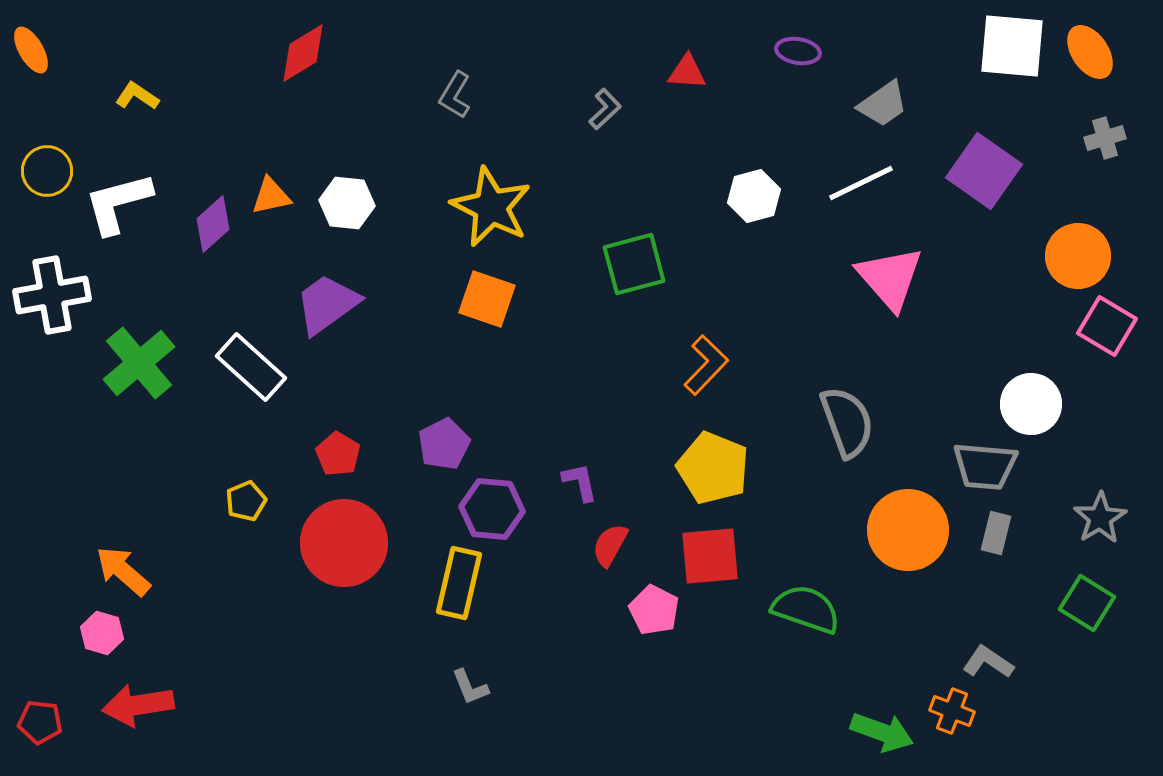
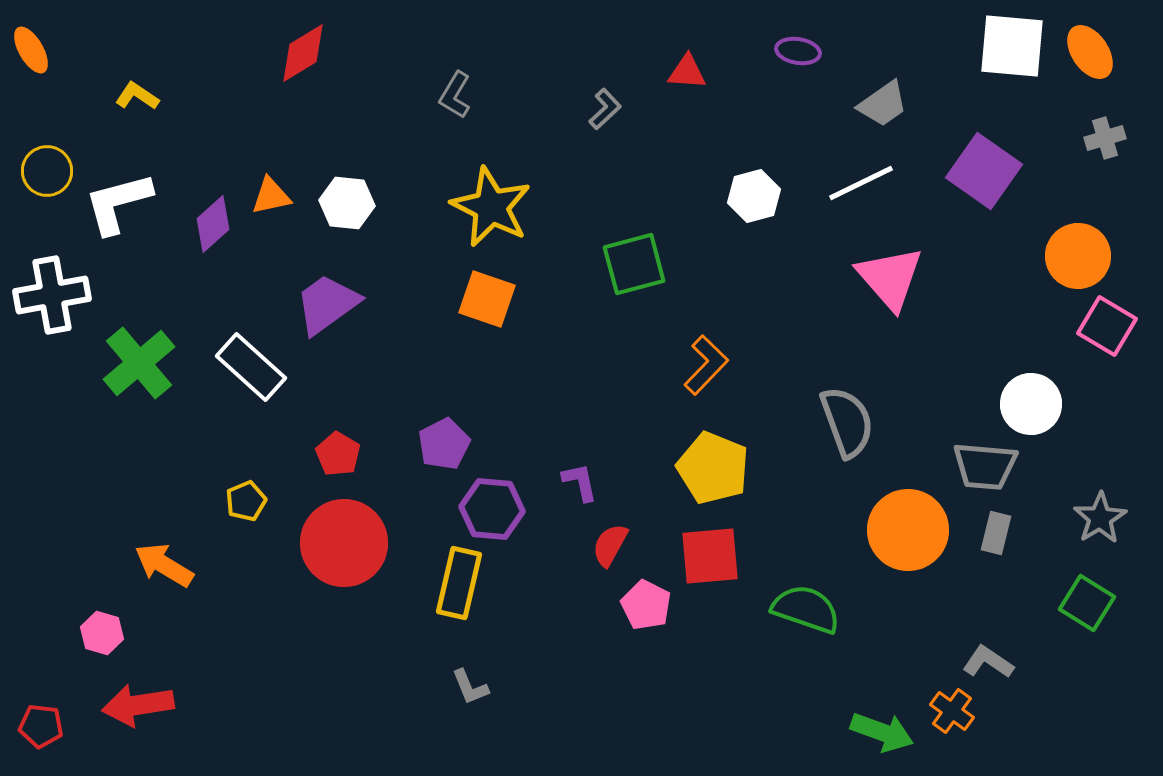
orange arrow at (123, 571): moved 41 px right, 6 px up; rotated 10 degrees counterclockwise
pink pentagon at (654, 610): moved 8 px left, 5 px up
orange cross at (952, 711): rotated 15 degrees clockwise
red pentagon at (40, 722): moved 1 px right, 4 px down
